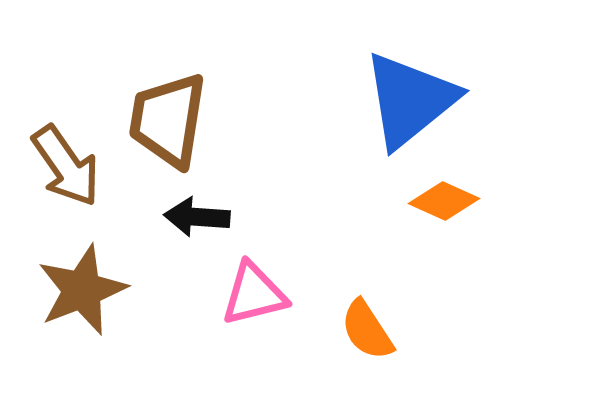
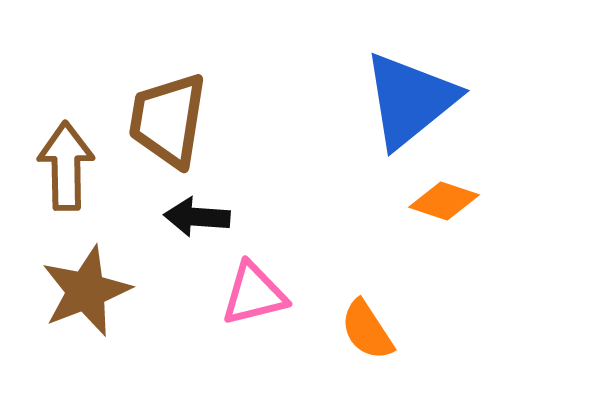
brown arrow: rotated 146 degrees counterclockwise
orange diamond: rotated 6 degrees counterclockwise
brown star: moved 4 px right, 1 px down
